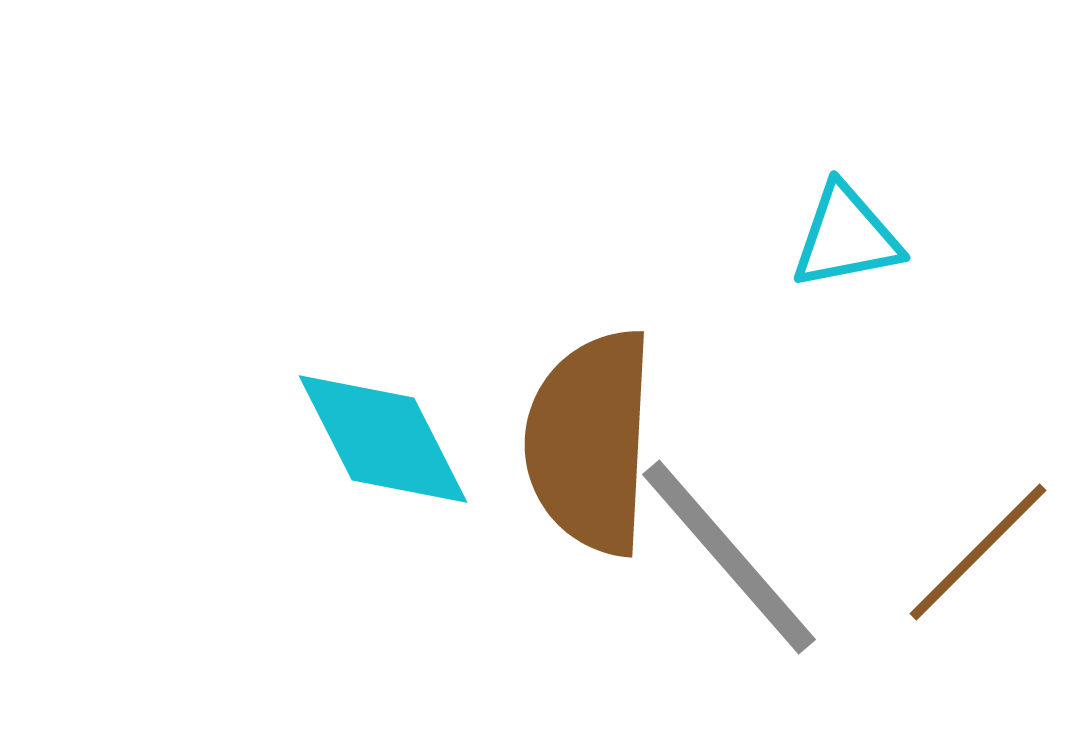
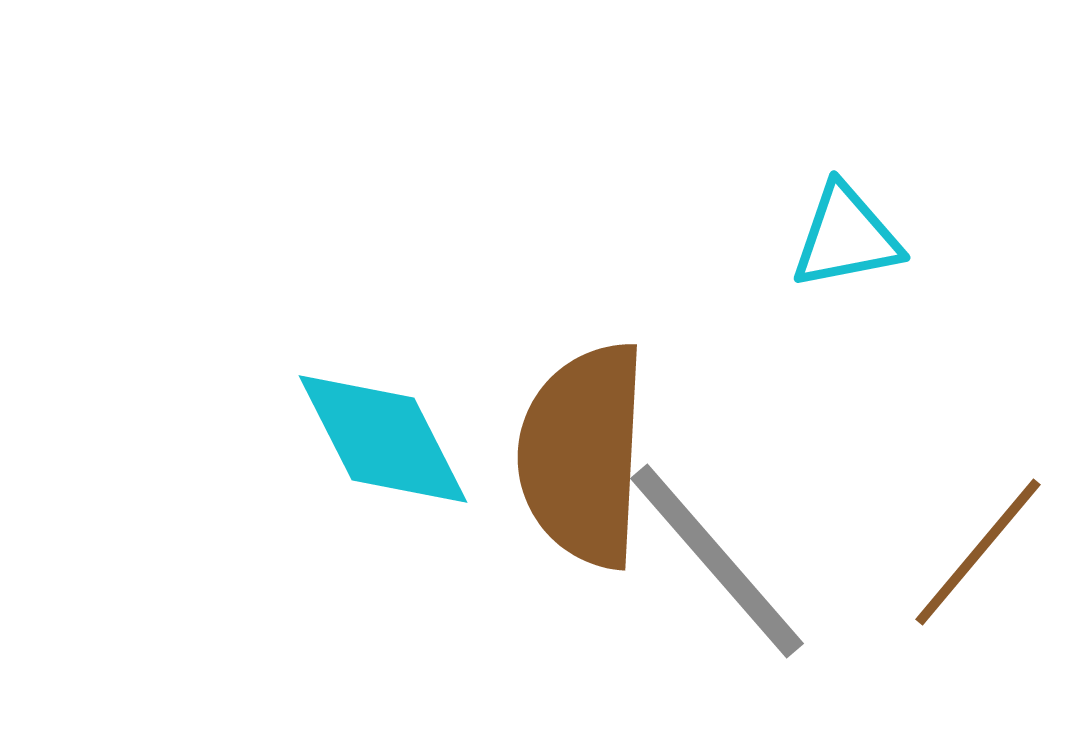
brown semicircle: moved 7 px left, 13 px down
brown line: rotated 5 degrees counterclockwise
gray line: moved 12 px left, 4 px down
